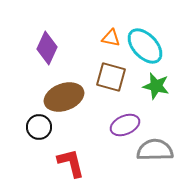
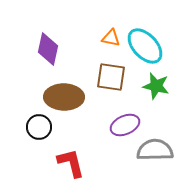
purple diamond: moved 1 px right, 1 px down; rotated 12 degrees counterclockwise
brown square: rotated 8 degrees counterclockwise
brown ellipse: rotated 21 degrees clockwise
